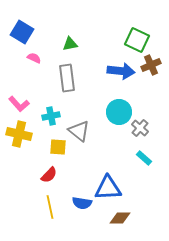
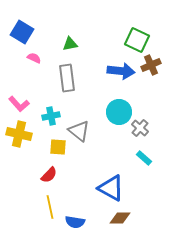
blue triangle: moved 3 px right; rotated 32 degrees clockwise
blue semicircle: moved 7 px left, 19 px down
